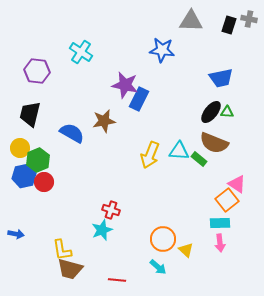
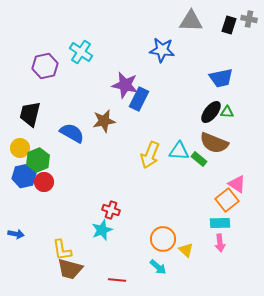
purple hexagon: moved 8 px right, 5 px up; rotated 20 degrees counterclockwise
